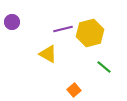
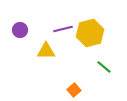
purple circle: moved 8 px right, 8 px down
yellow triangle: moved 2 px left, 3 px up; rotated 30 degrees counterclockwise
